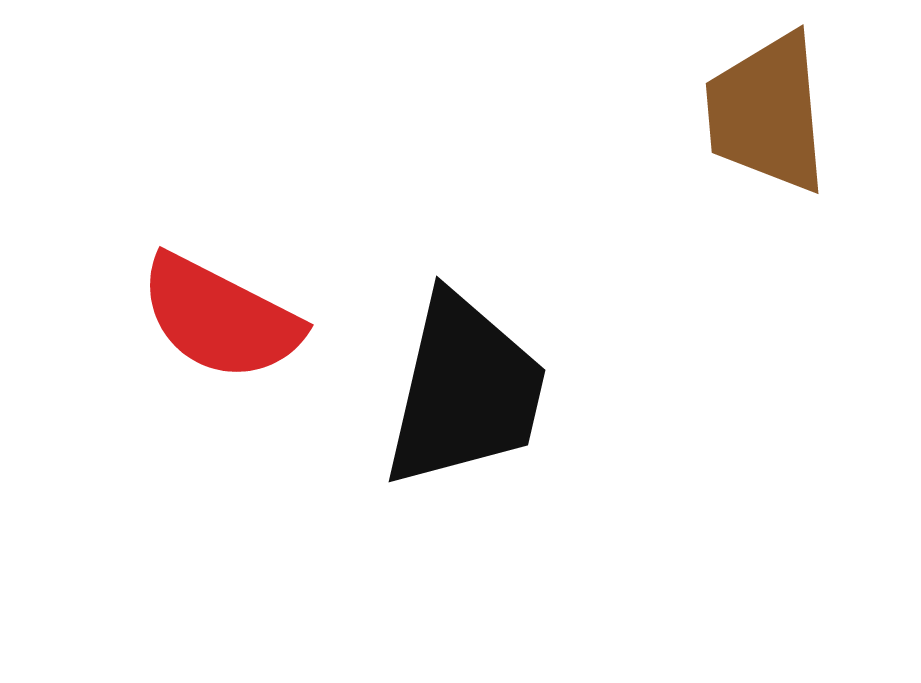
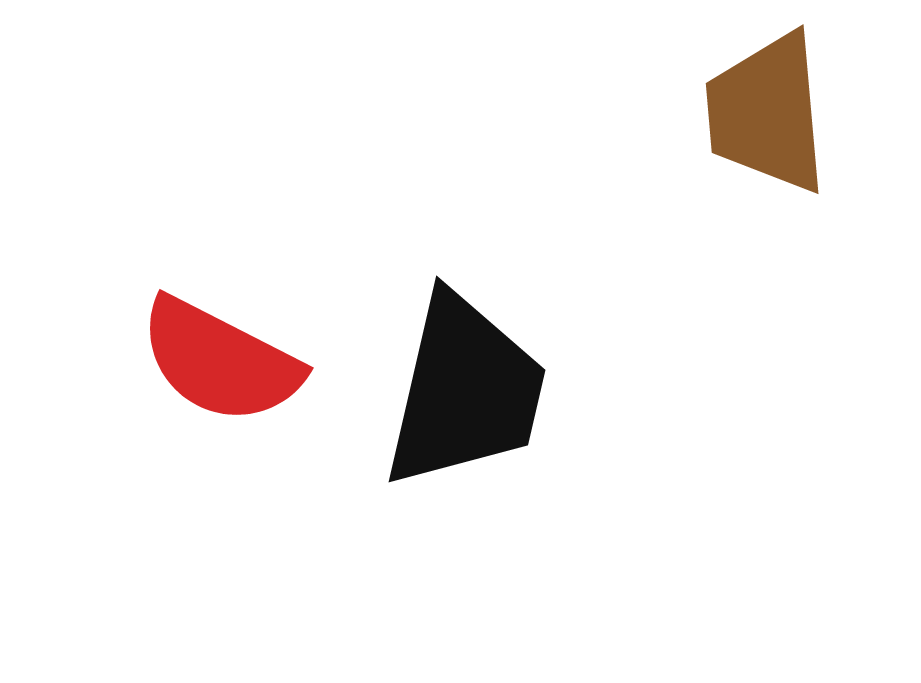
red semicircle: moved 43 px down
